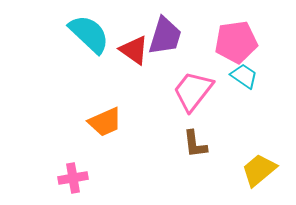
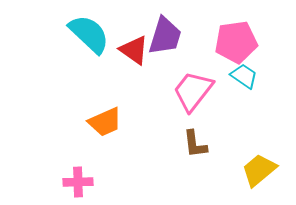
pink cross: moved 5 px right, 4 px down; rotated 8 degrees clockwise
